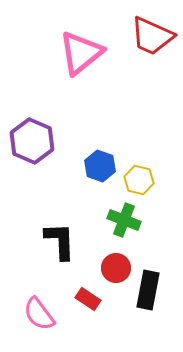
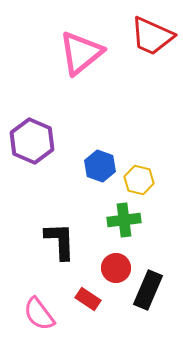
green cross: rotated 28 degrees counterclockwise
black rectangle: rotated 12 degrees clockwise
